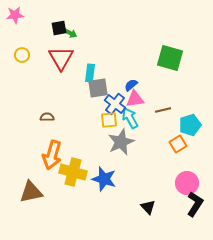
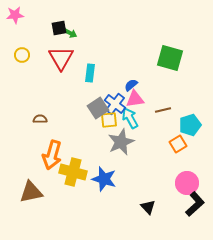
gray square: moved 20 px down; rotated 25 degrees counterclockwise
brown semicircle: moved 7 px left, 2 px down
black L-shape: rotated 15 degrees clockwise
